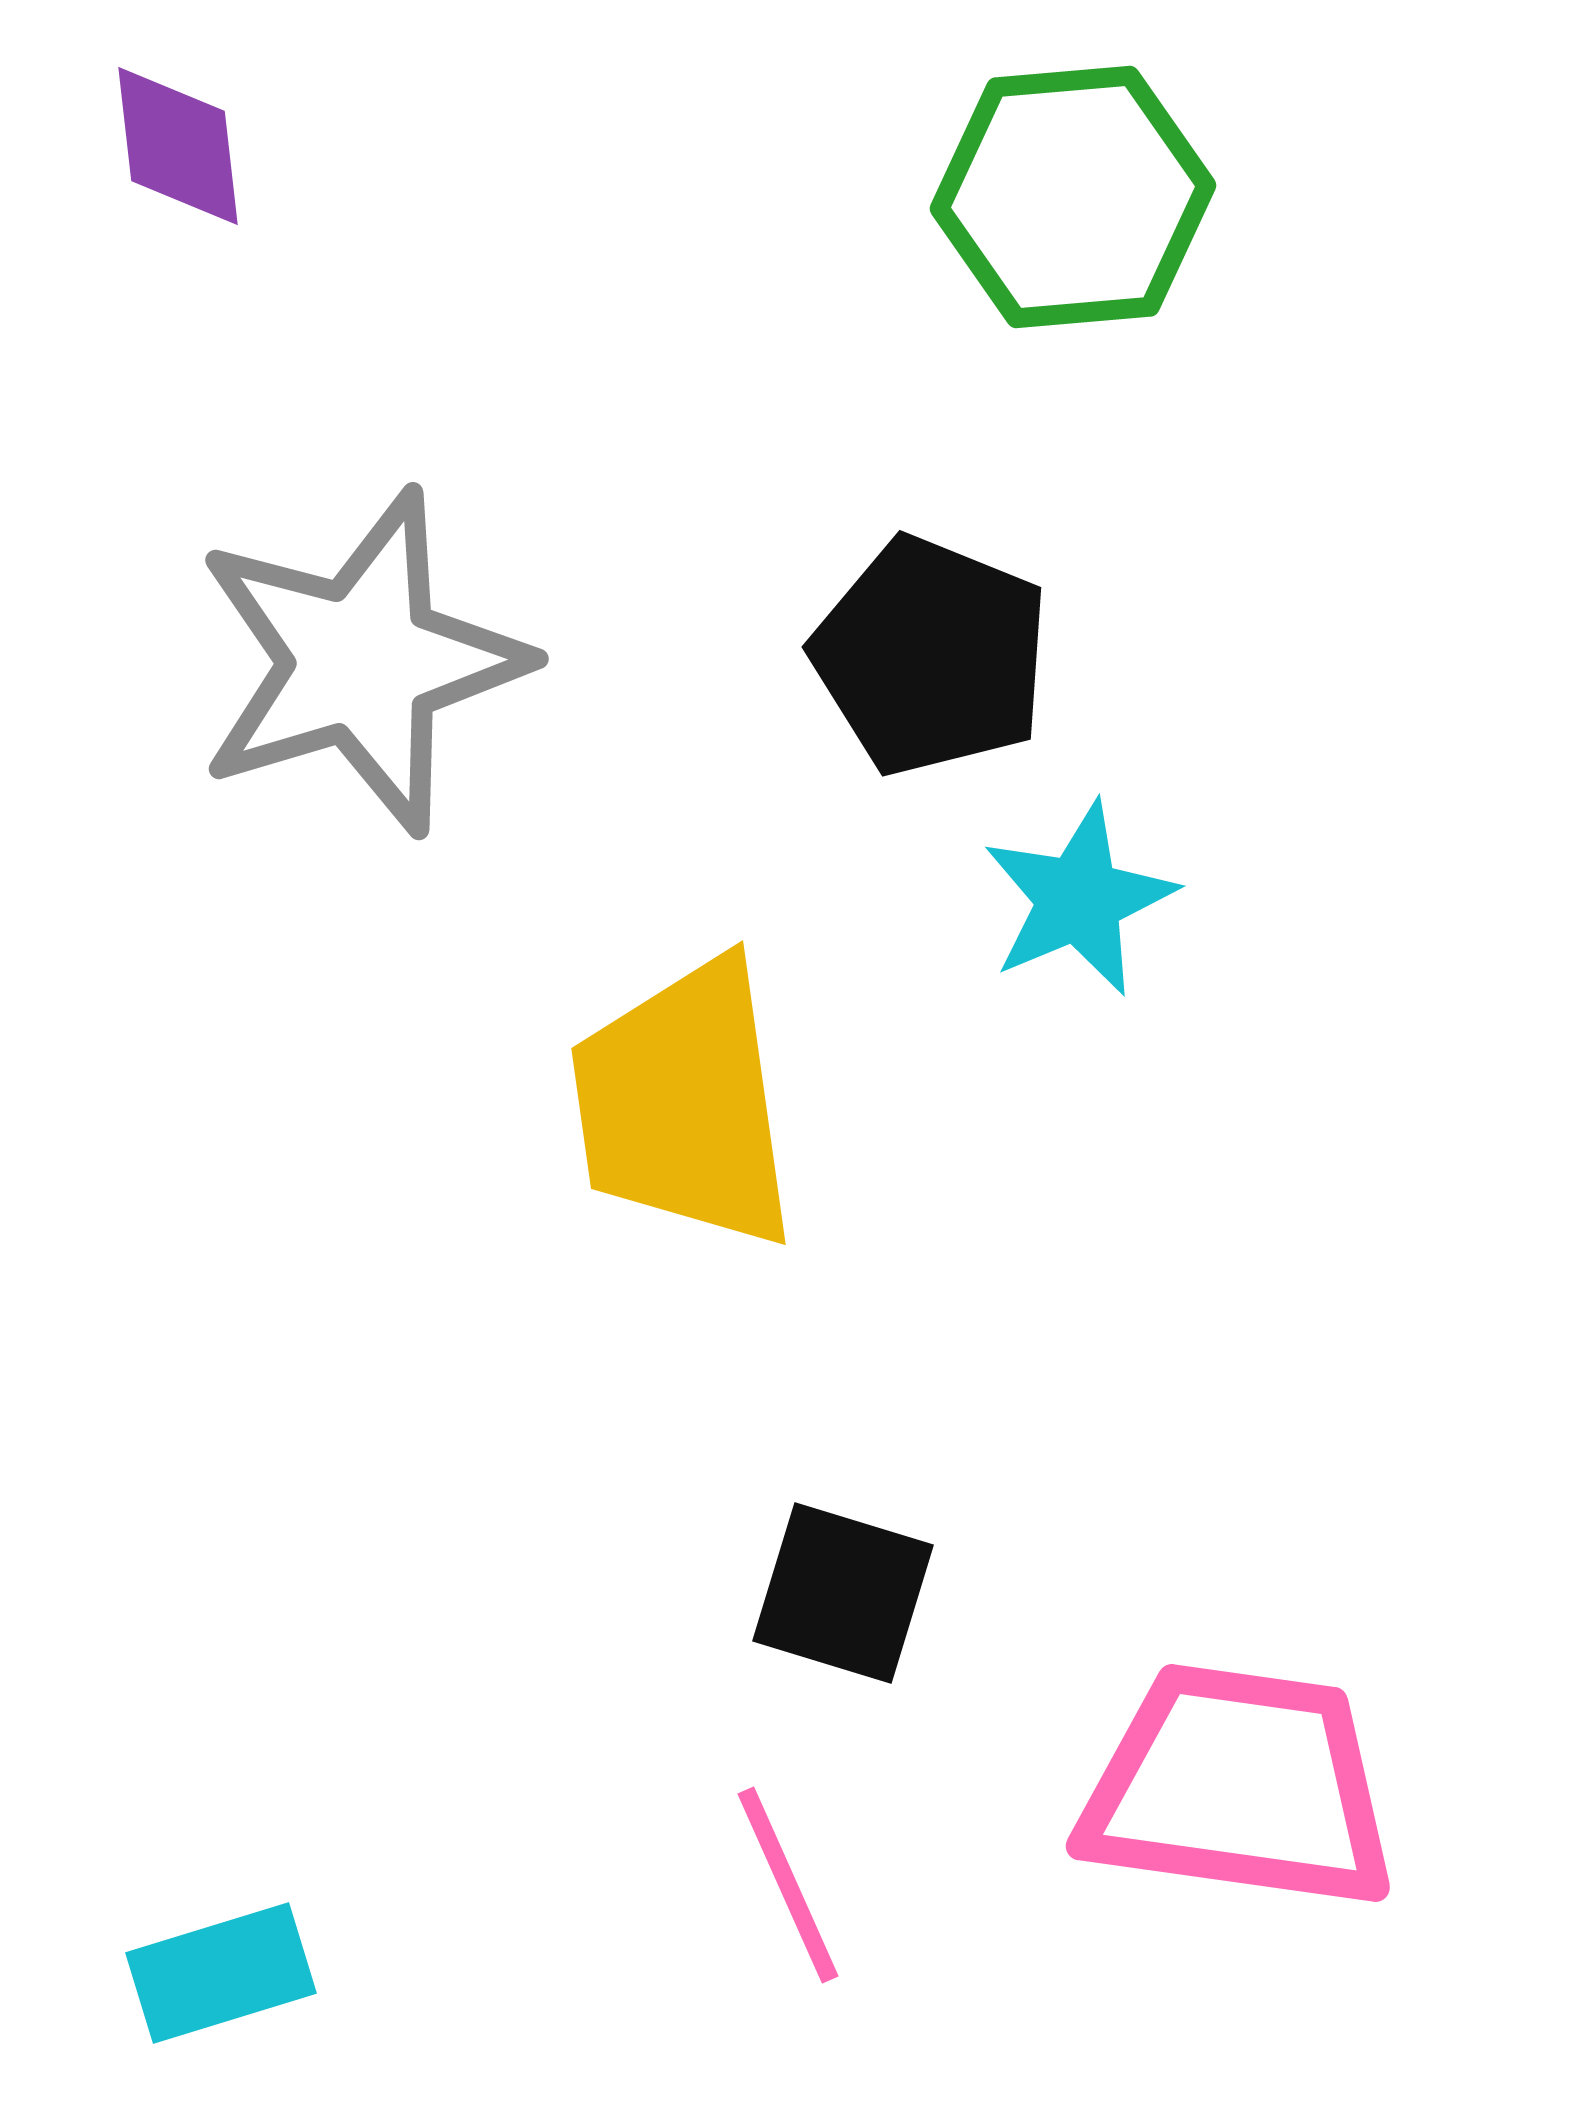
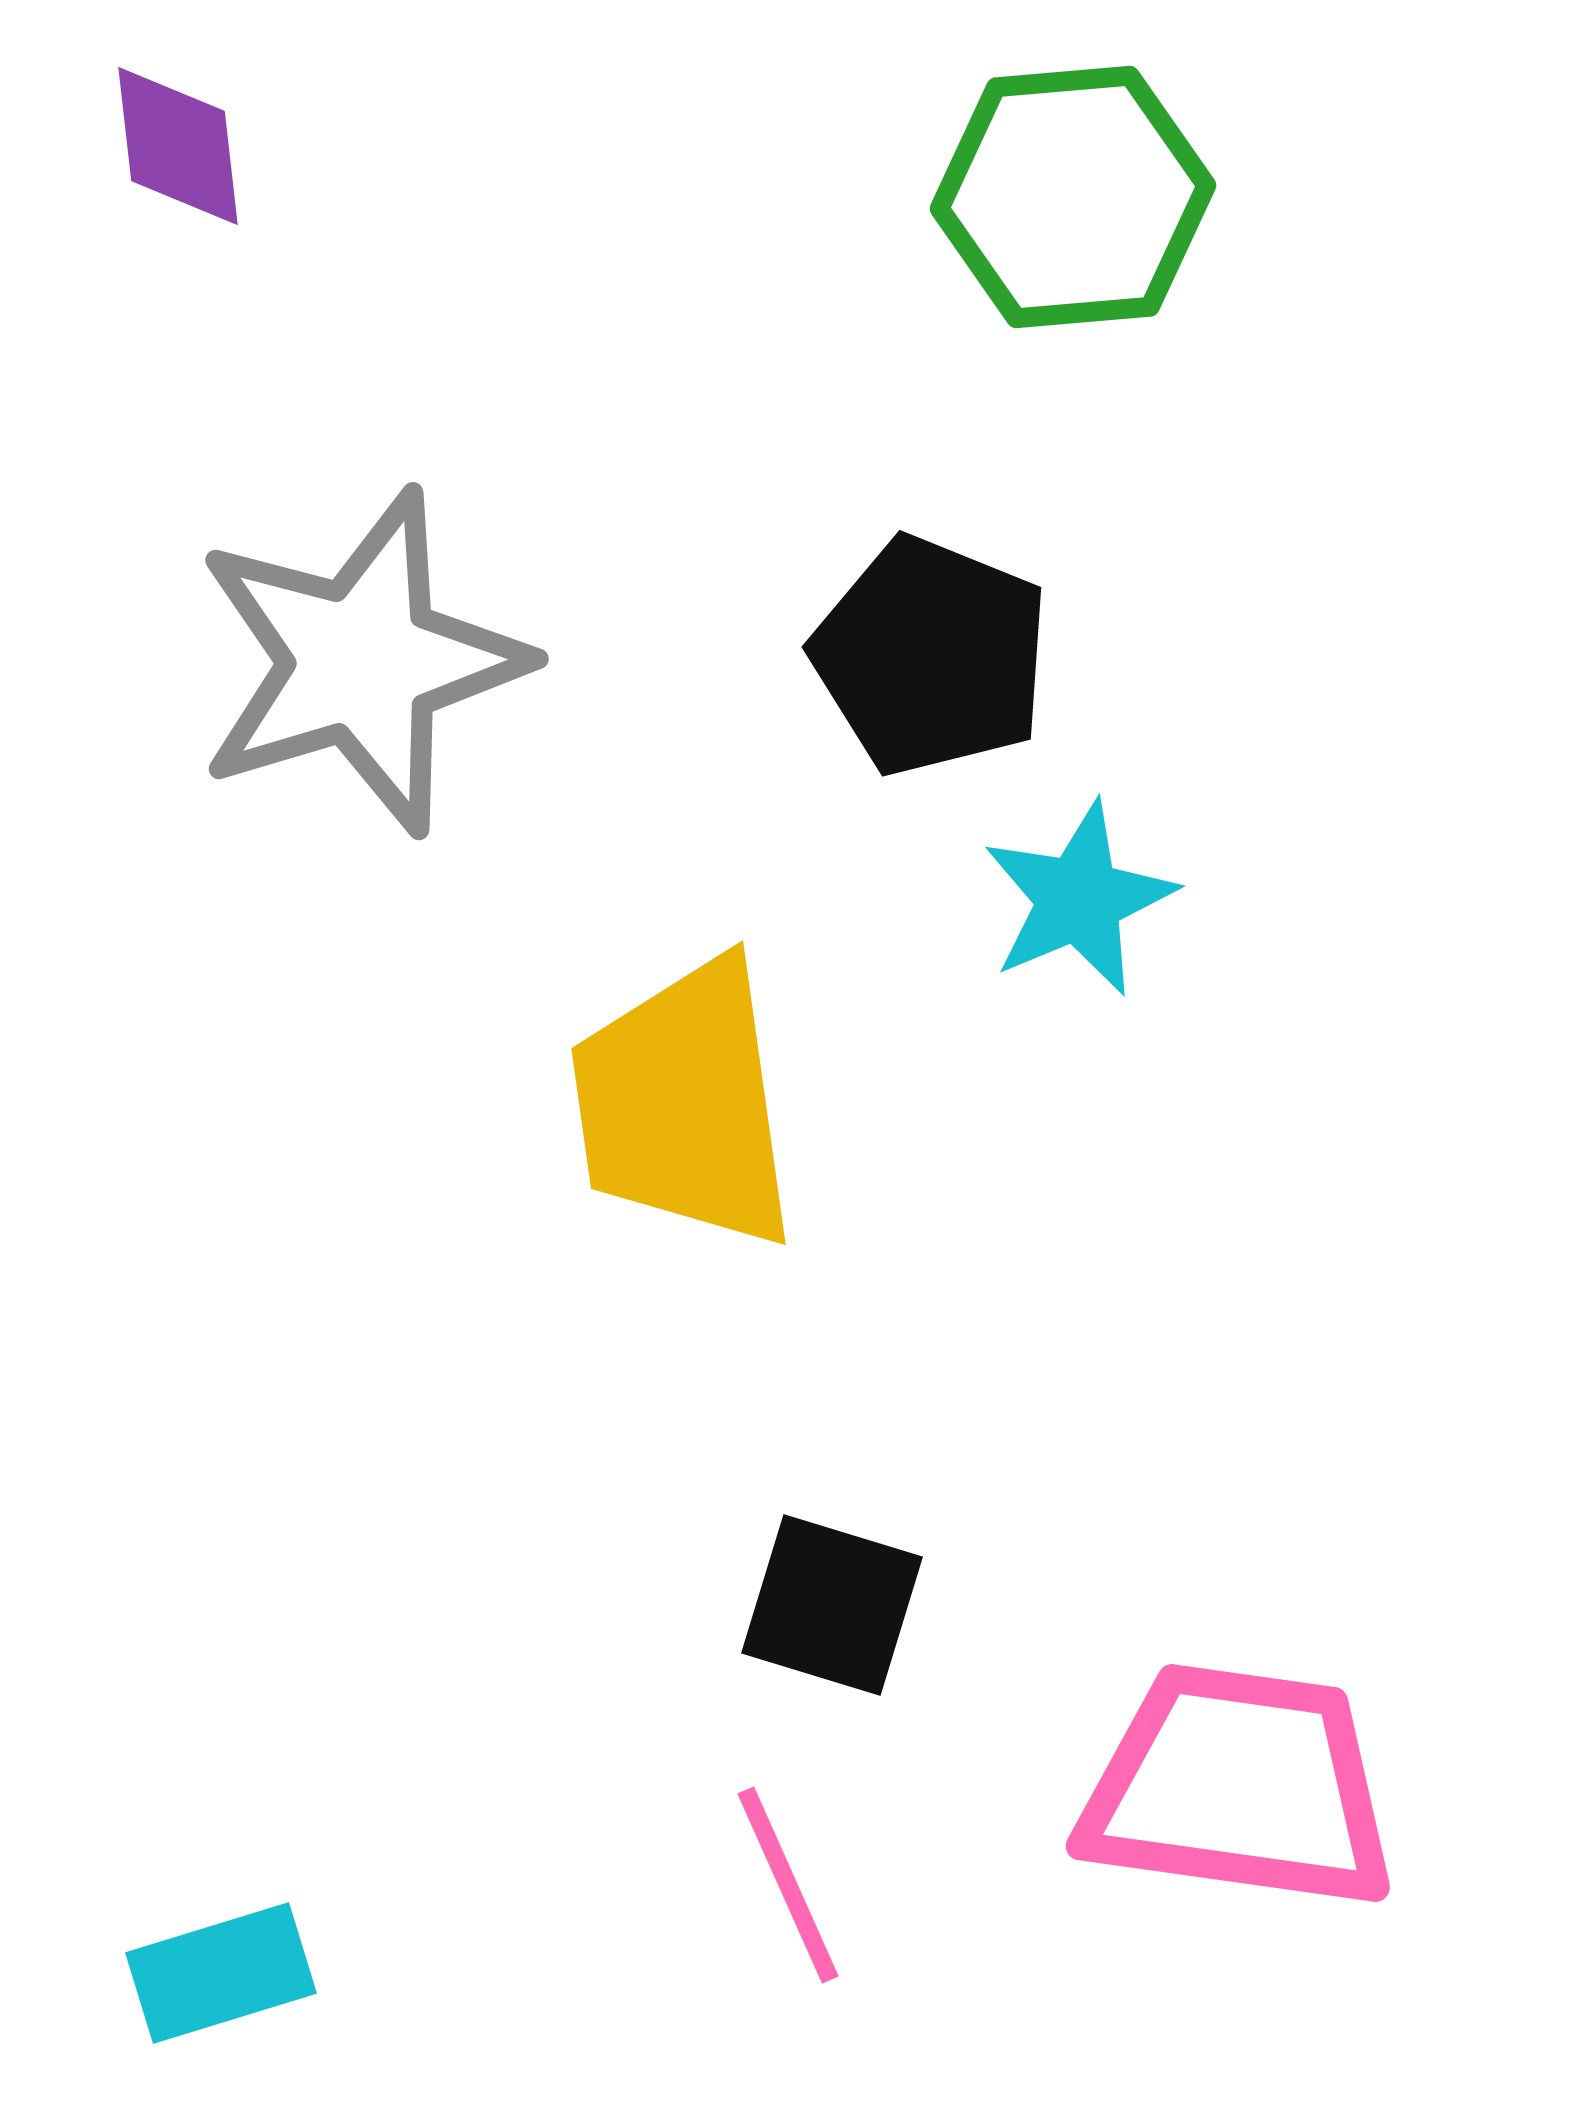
black square: moved 11 px left, 12 px down
